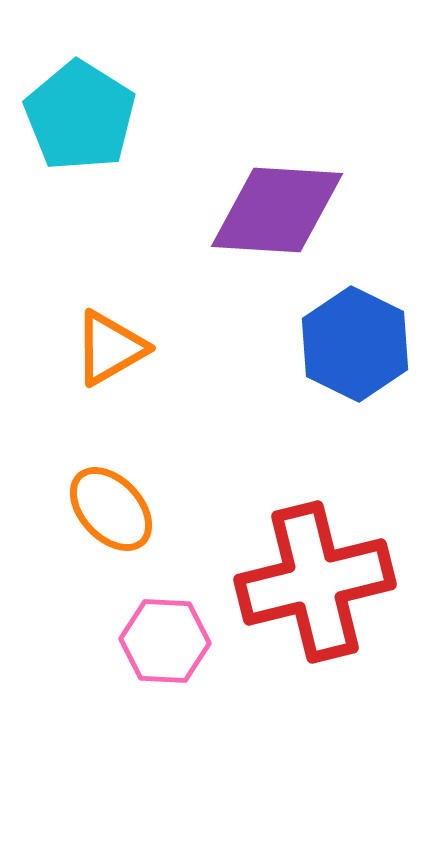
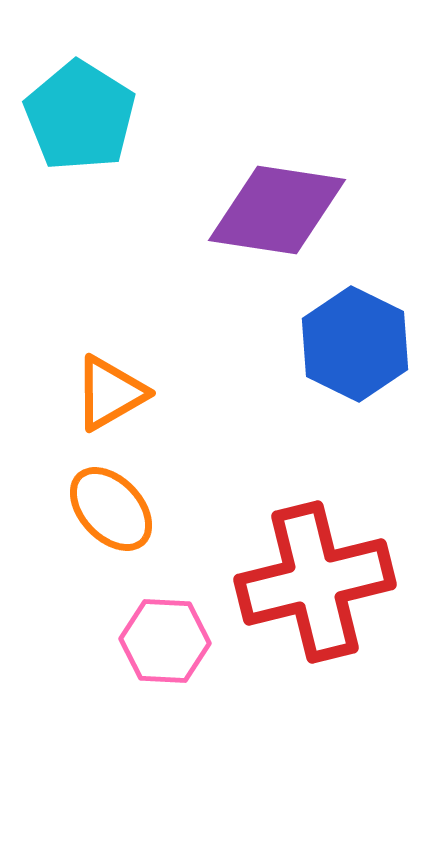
purple diamond: rotated 5 degrees clockwise
orange triangle: moved 45 px down
